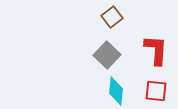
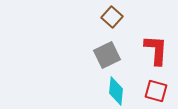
brown square: rotated 10 degrees counterclockwise
gray square: rotated 20 degrees clockwise
red square: rotated 10 degrees clockwise
